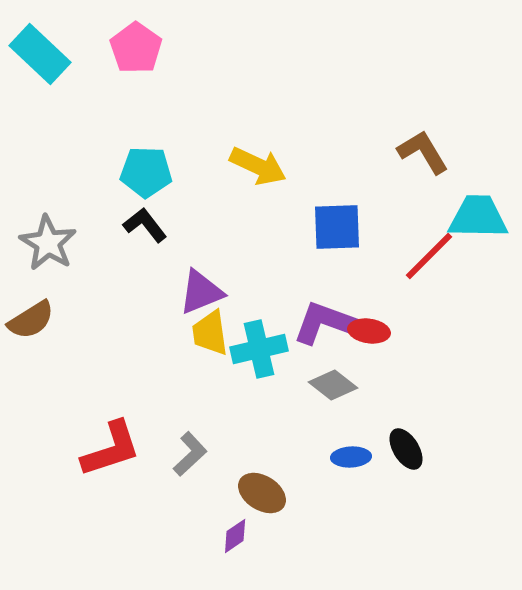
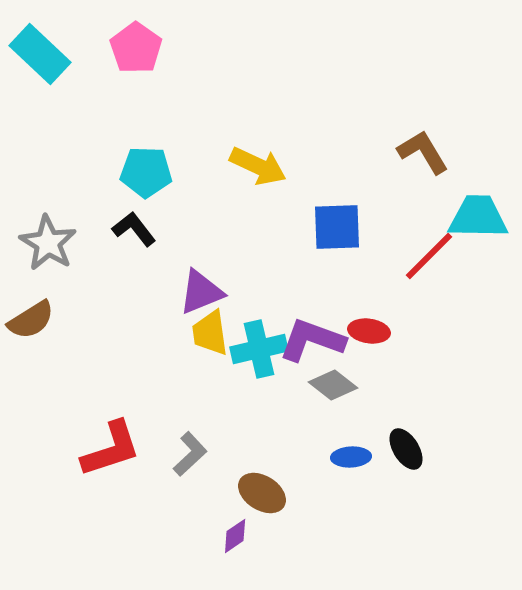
black L-shape: moved 11 px left, 4 px down
purple L-shape: moved 14 px left, 17 px down
